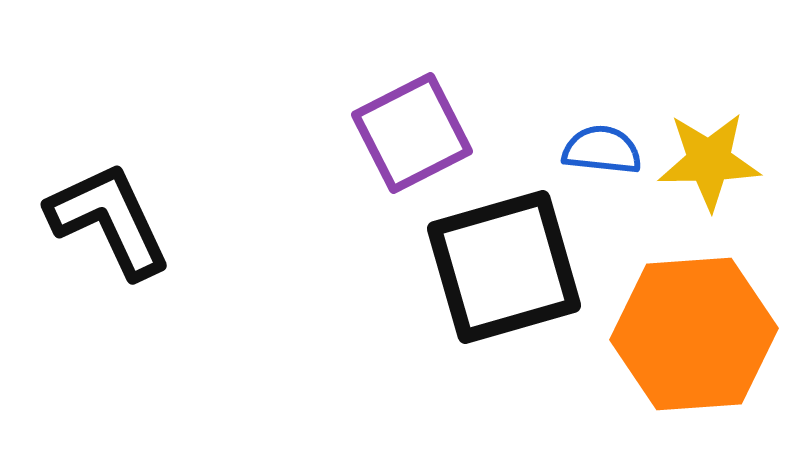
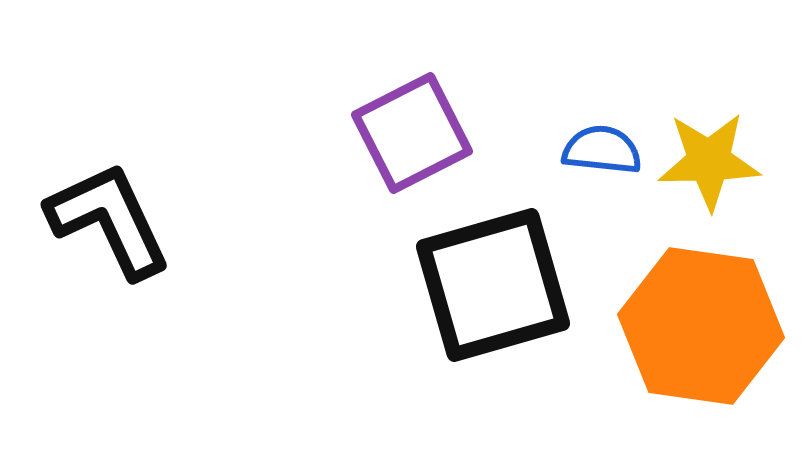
black square: moved 11 px left, 18 px down
orange hexagon: moved 7 px right, 8 px up; rotated 12 degrees clockwise
